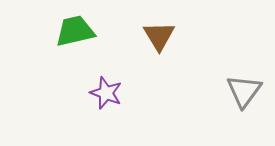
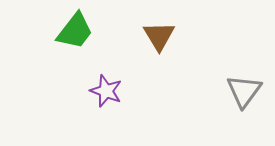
green trapezoid: rotated 141 degrees clockwise
purple star: moved 2 px up
